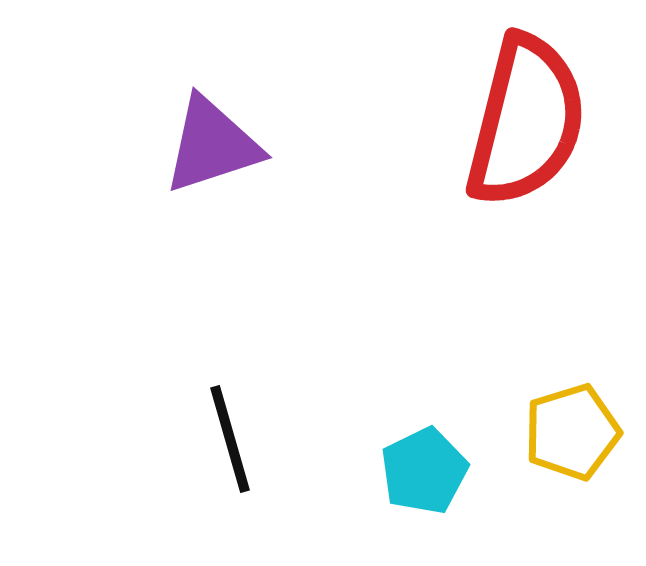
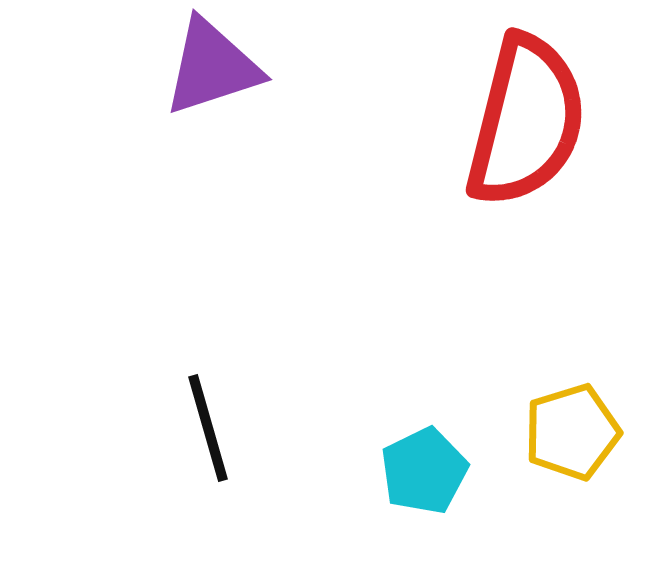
purple triangle: moved 78 px up
black line: moved 22 px left, 11 px up
